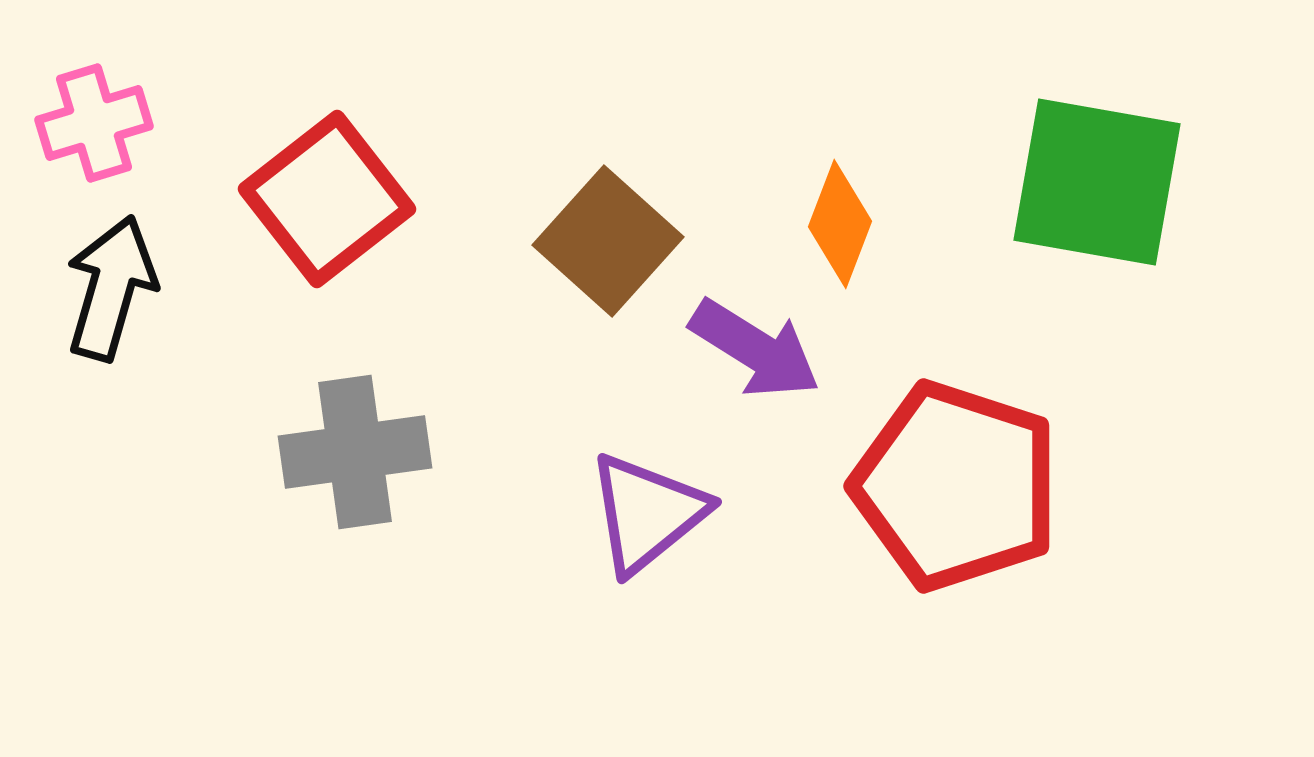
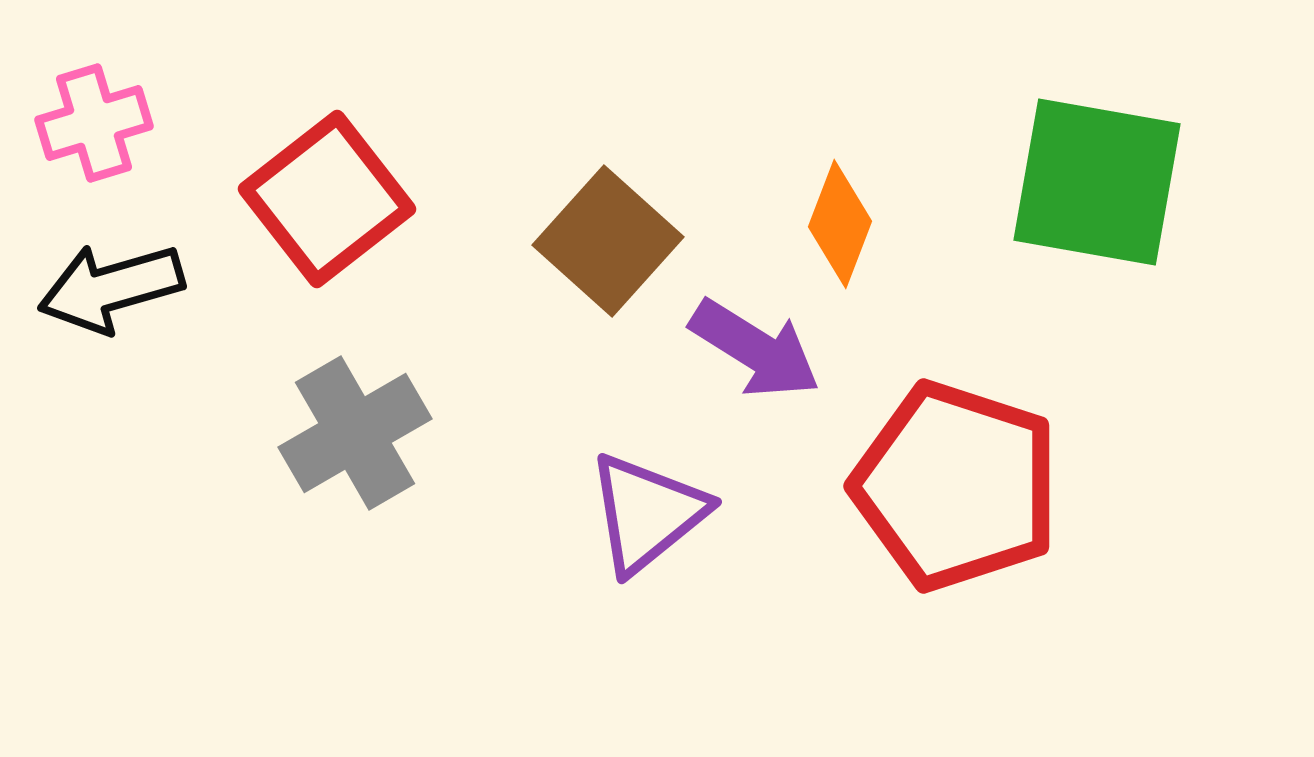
black arrow: rotated 122 degrees counterclockwise
gray cross: moved 19 px up; rotated 22 degrees counterclockwise
